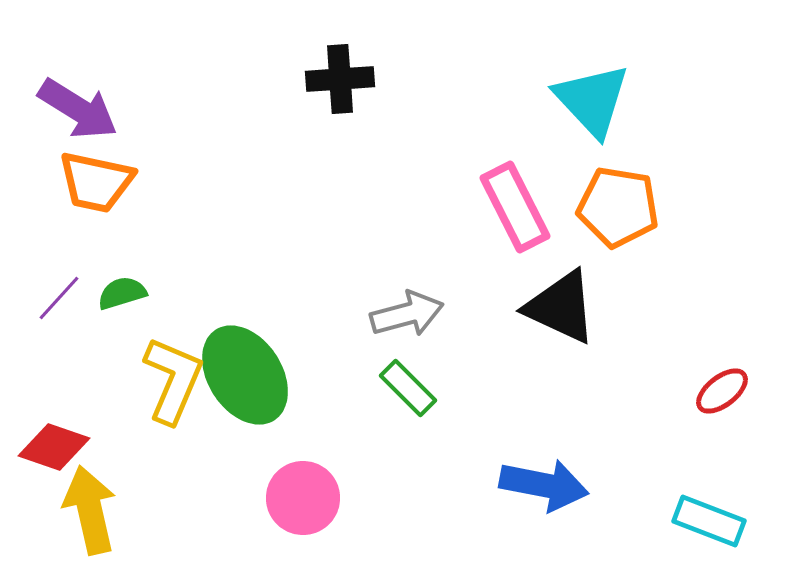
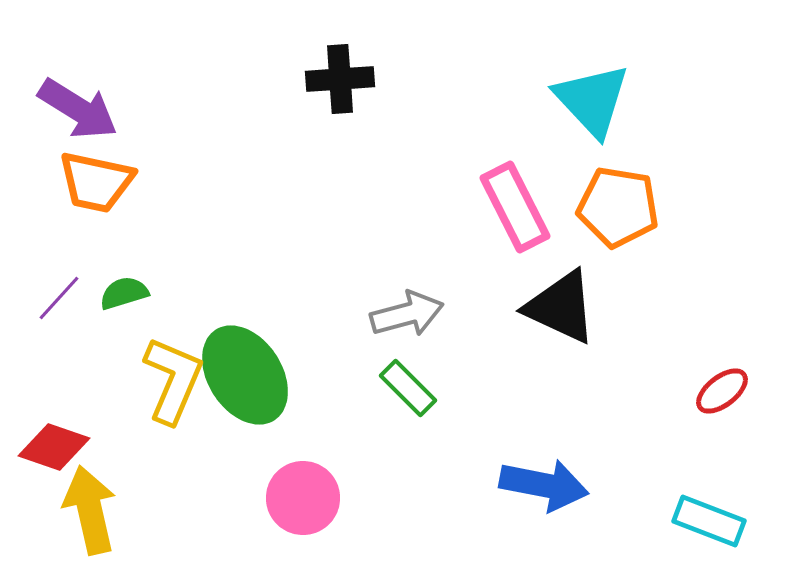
green semicircle: moved 2 px right
